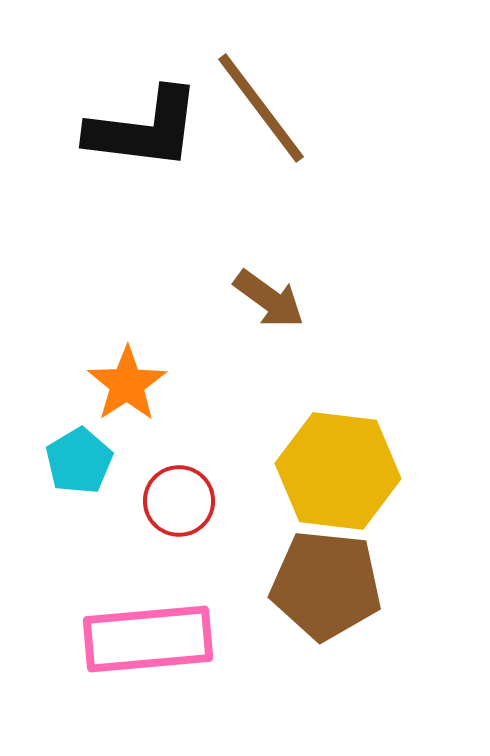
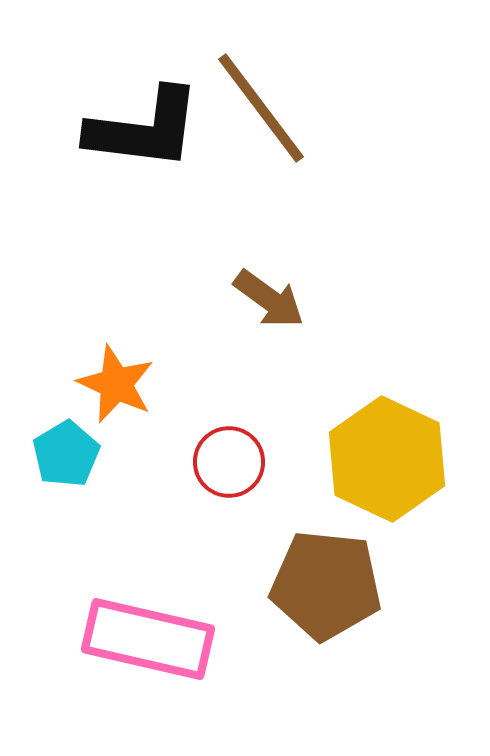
orange star: moved 11 px left; rotated 14 degrees counterclockwise
cyan pentagon: moved 13 px left, 7 px up
yellow hexagon: moved 49 px right, 12 px up; rotated 18 degrees clockwise
red circle: moved 50 px right, 39 px up
pink rectangle: rotated 18 degrees clockwise
